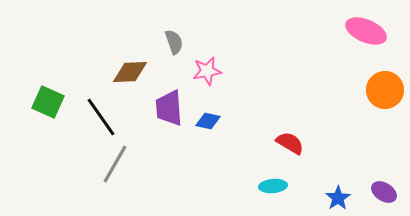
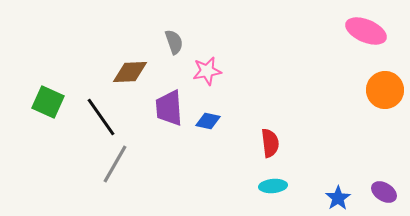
red semicircle: moved 20 px left; rotated 52 degrees clockwise
